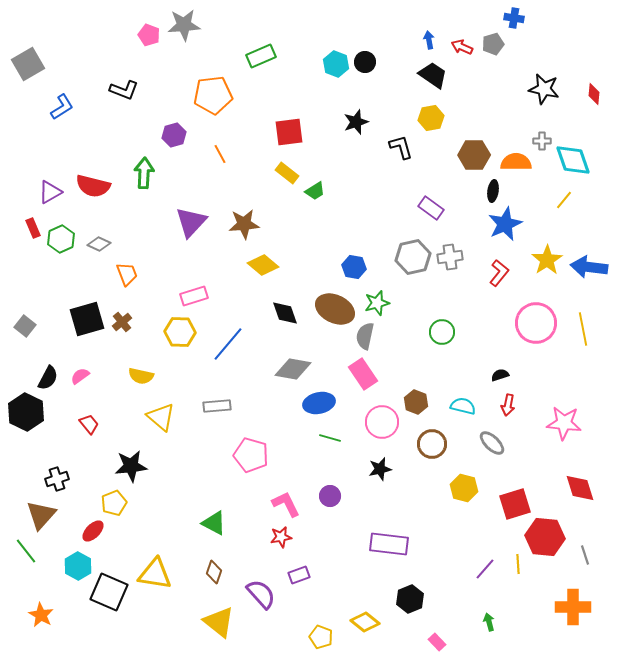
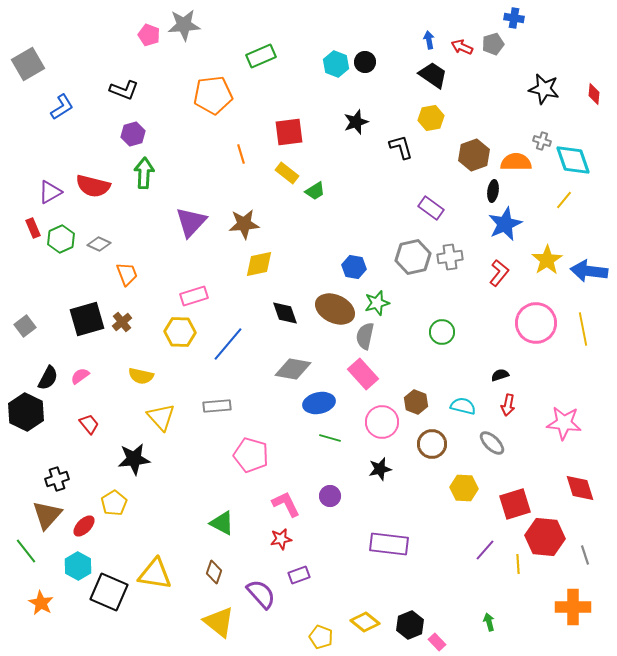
purple hexagon at (174, 135): moved 41 px left, 1 px up
gray cross at (542, 141): rotated 18 degrees clockwise
orange line at (220, 154): moved 21 px right; rotated 12 degrees clockwise
brown hexagon at (474, 155): rotated 20 degrees counterclockwise
yellow diamond at (263, 265): moved 4 px left, 1 px up; rotated 52 degrees counterclockwise
blue arrow at (589, 267): moved 4 px down
gray square at (25, 326): rotated 15 degrees clockwise
pink rectangle at (363, 374): rotated 8 degrees counterclockwise
yellow triangle at (161, 417): rotated 8 degrees clockwise
black star at (131, 466): moved 3 px right, 7 px up
yellow hexagon at (464, 488): rotated 12 degrees counterclockwise
yellow pentagon at (114, 503): rotated 10 degrees counterclockwise
brown triangle at (41, 515): moved 6 px right
green triangle at (214, 523): moved 8 px right
red ellipse at (93, 531): moved 9 px left, 5 px up
red star at (281, 537): moved 2 px down
purple line at (485, 569): moved 19 px up
black hexagon at (410, 599): moved 26 px down
orange star at (41, 615): moved 12 px up
